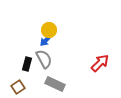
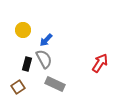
yellow circle: moved 26 px left
red arrow: rotated 12 degrees counterclockwise
